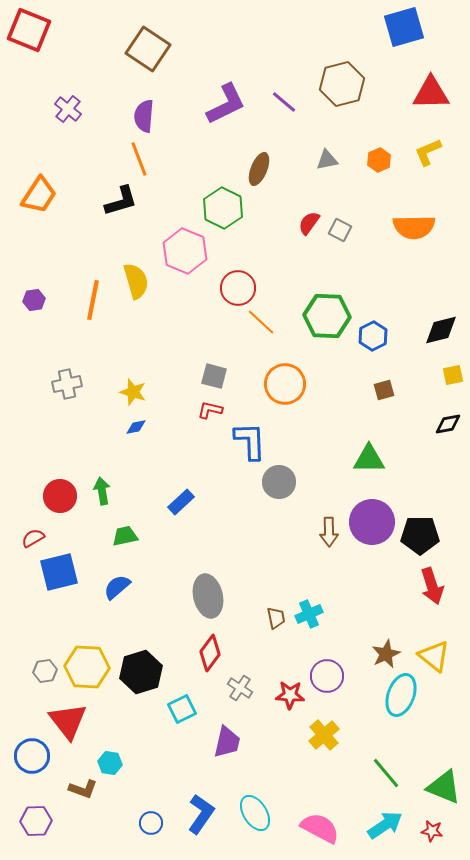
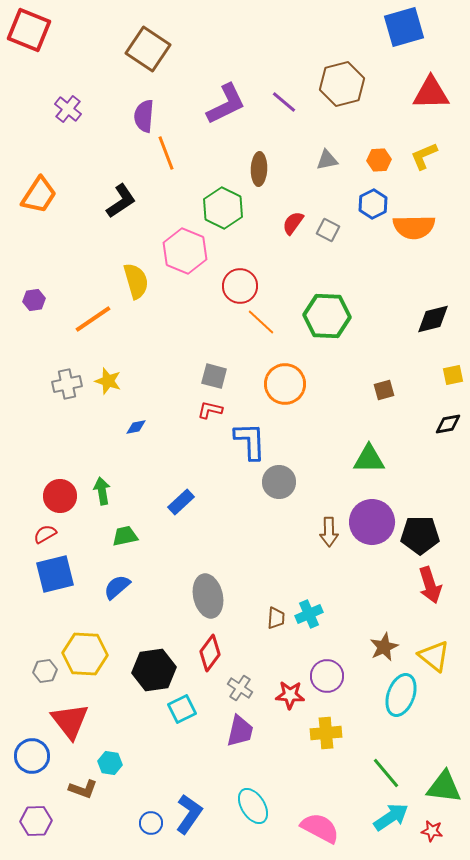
yellow L-shape at (428, 152): moved 4 px left, 4 px down
orange line at (139, 159): moved 27 px right, 6 px up
orange hexagon at (379, 160): rotated 20 degrees clockwise
brown ellipse at (259, 169): rotated 20 degrees counterclockwise
black L-shape at (121, 201): rotated 18 degrees counterclockwise
red semicircle at (309, 223): moved 16 px left
gray square at (340, 230): moved 12 px left
red circle at (238, 288): moved 2 px right, 2 px up
orange line at (93, 300): moved 19 px down; rotated 45 degrees clockwise
black diamond at (441, 330): moved 8 px left, 11 px up
blue hexagon at (373, 336): moved 132 px up
yellow star at (133, 392): moved 25 px left, 11 px up
red semicircle at (33, 538): moved 12 px right, 4 px up
blue square at (59, 572): moved 4 px left, 2 px down
red arrow at (432, 586): moved 2 px left, 1 px up
brown trapezoid at (276, 618): rotated 15 degrees clockwise
brown star at (386, 654): moved 2 px left, 7 px up
yellow hexagon at (87, 667): moved 2 px left, 13 px up
black hexagon at (141, 672): moved 13 px right, 2 px up; rotated 9 degrees clockwise
red triangle at (68, 721): moved 2 px right
yellow cross at (324, 735): moved 2 px right, 2 px up; rotated 36 degrees clockwise
purple trapezoid at (227, 742): moved 13 px right, 11 px up
green triangle at (444, 787): rotated 15 degrees counterclockwise
cyan ellipse at (255, 813): moved 2 px left, 7 px up
blue L-shape at (201, 814): moved 12 px left
cyan arrow at (385, 825): moved 6 px right, 8 px up
